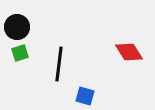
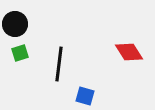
black circle: moved 2 px left, 3 px up
